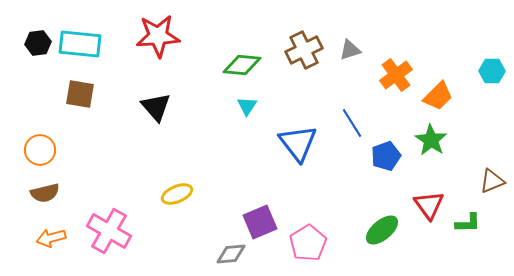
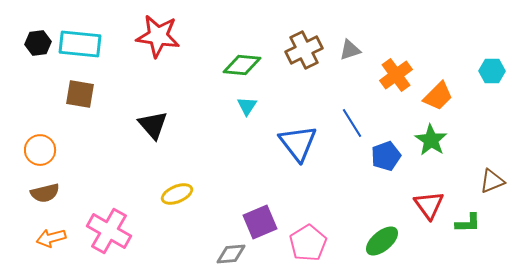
red star: rotated 12 degrees clockwise
black triangle: moved 3 px left, 18 px down
green ellipse: moved 11 px down
